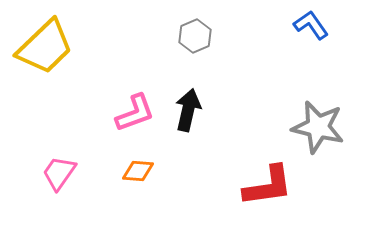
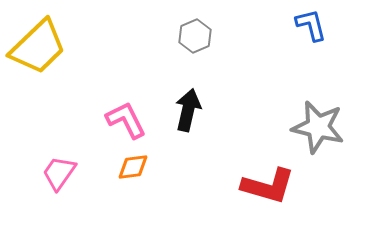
blue L-shape: rotated 21 degrees clockwise
yellow trapezoid: moved 7 px left
pink L-shape: moved 9 px left, 7 px down; rotated 96 degrees counterclockwise
orange diamond: moved 5 px left, 4 px up; rotated 12 degrees counterclockwise
red L-shape: rotated 24 degrees clockwise
